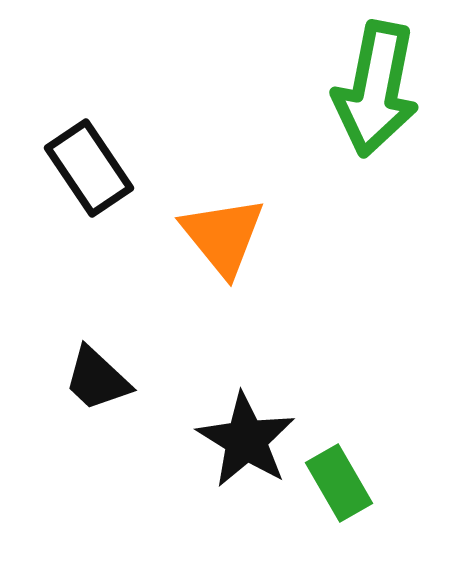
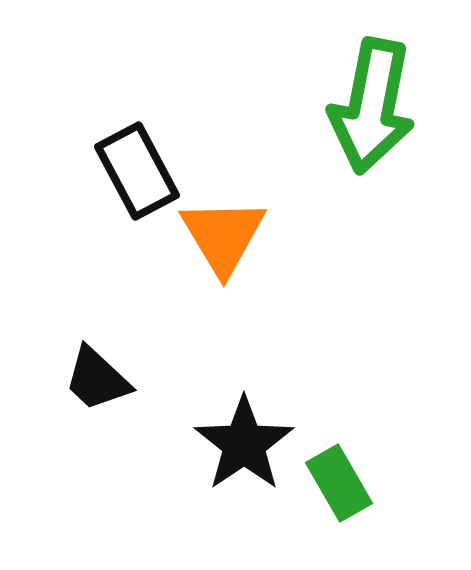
green arrow: moved 4 px left, 17 px down
black rectangle: moved 48 px right, 3 px down; rotated 6 degrees clockwise
orange triangle: rotated 8 degrees clockwise
black star: moved 2 px left, 4 px down; rotated 6 degrees clockwise
